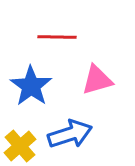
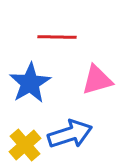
blue star: moved 1 px left, 3 px up; rotated 6 degrees clockwise
yellow cross: moved 5 px right, 1 px up
